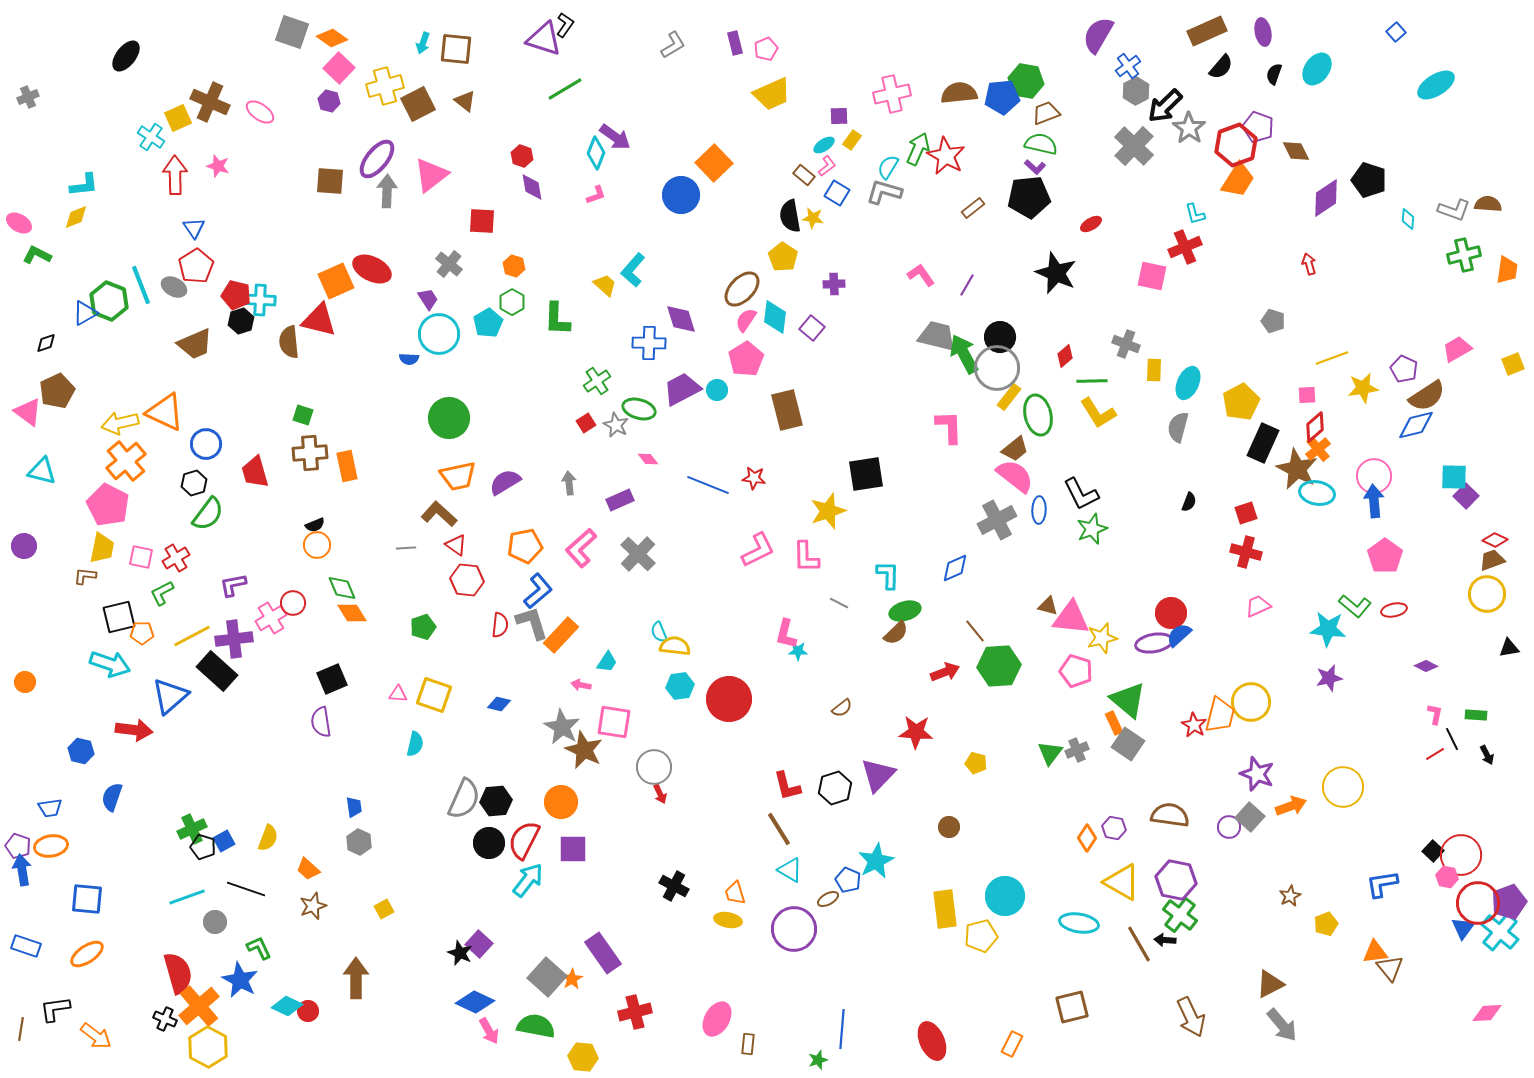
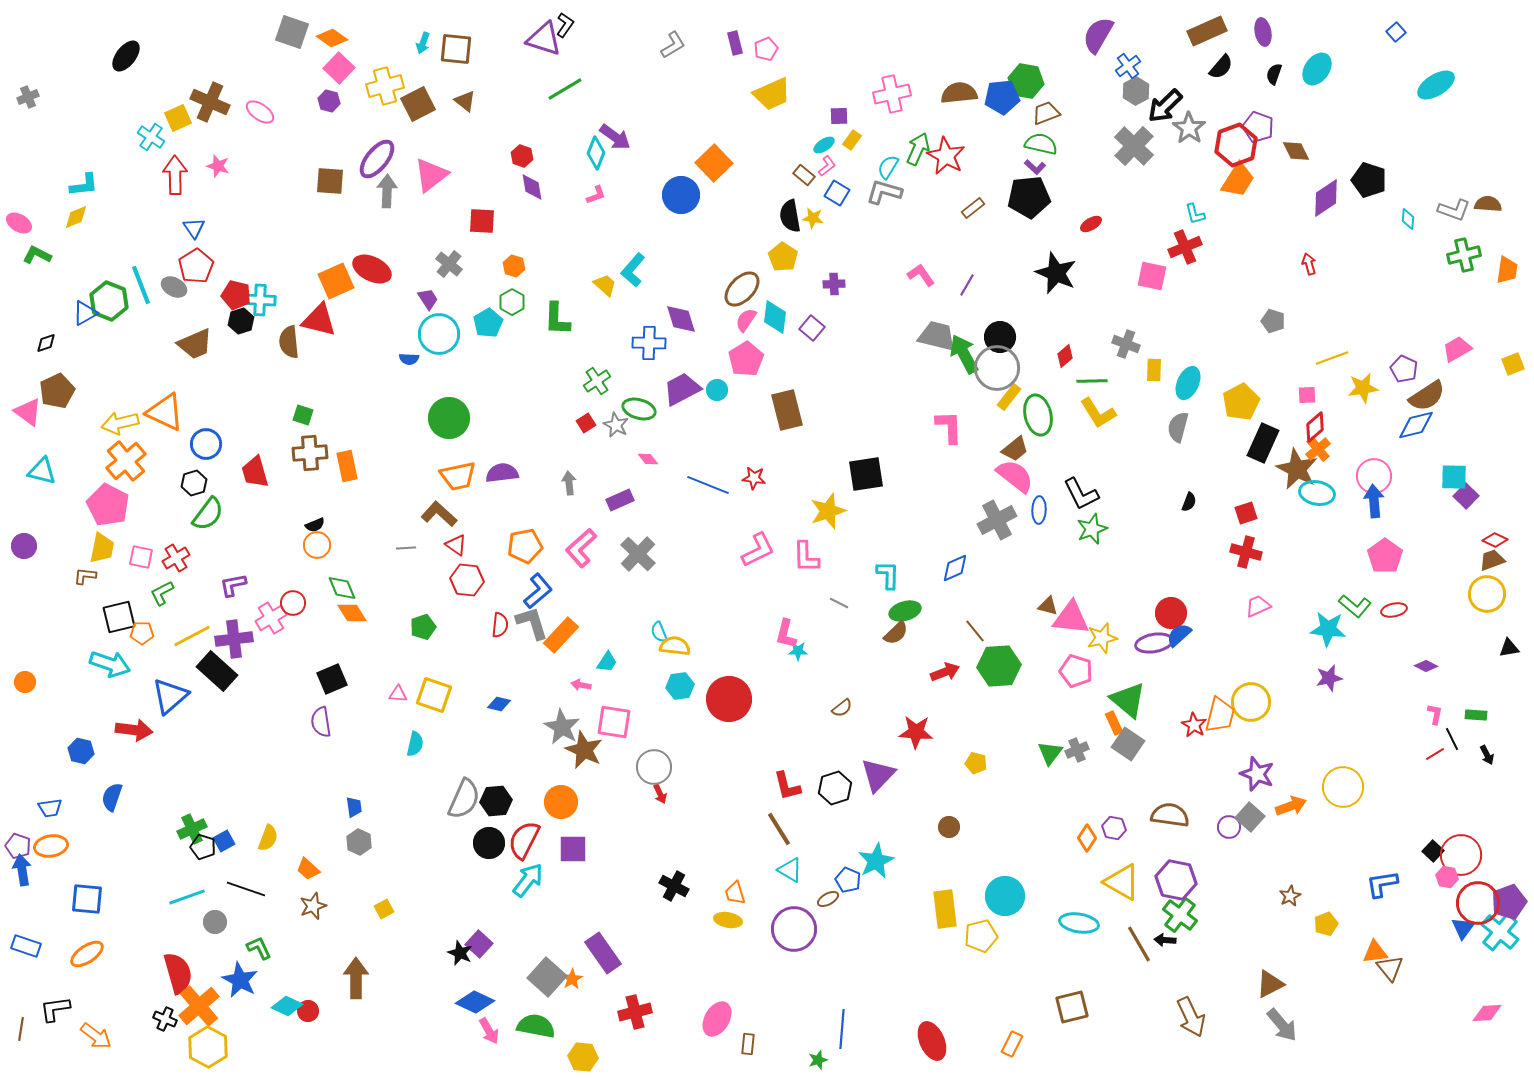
purple semicircle at (505, 482): moved 3 px left, 9 px up; rotated 24 degrees clockwise
